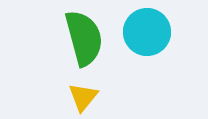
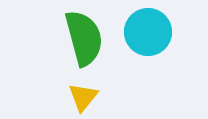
cyan circle: moved 1 px right
